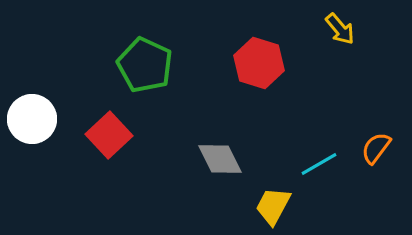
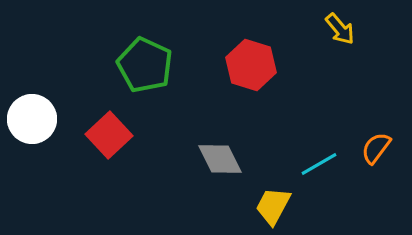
red hexagon: moved 8 px left, 2 px down
